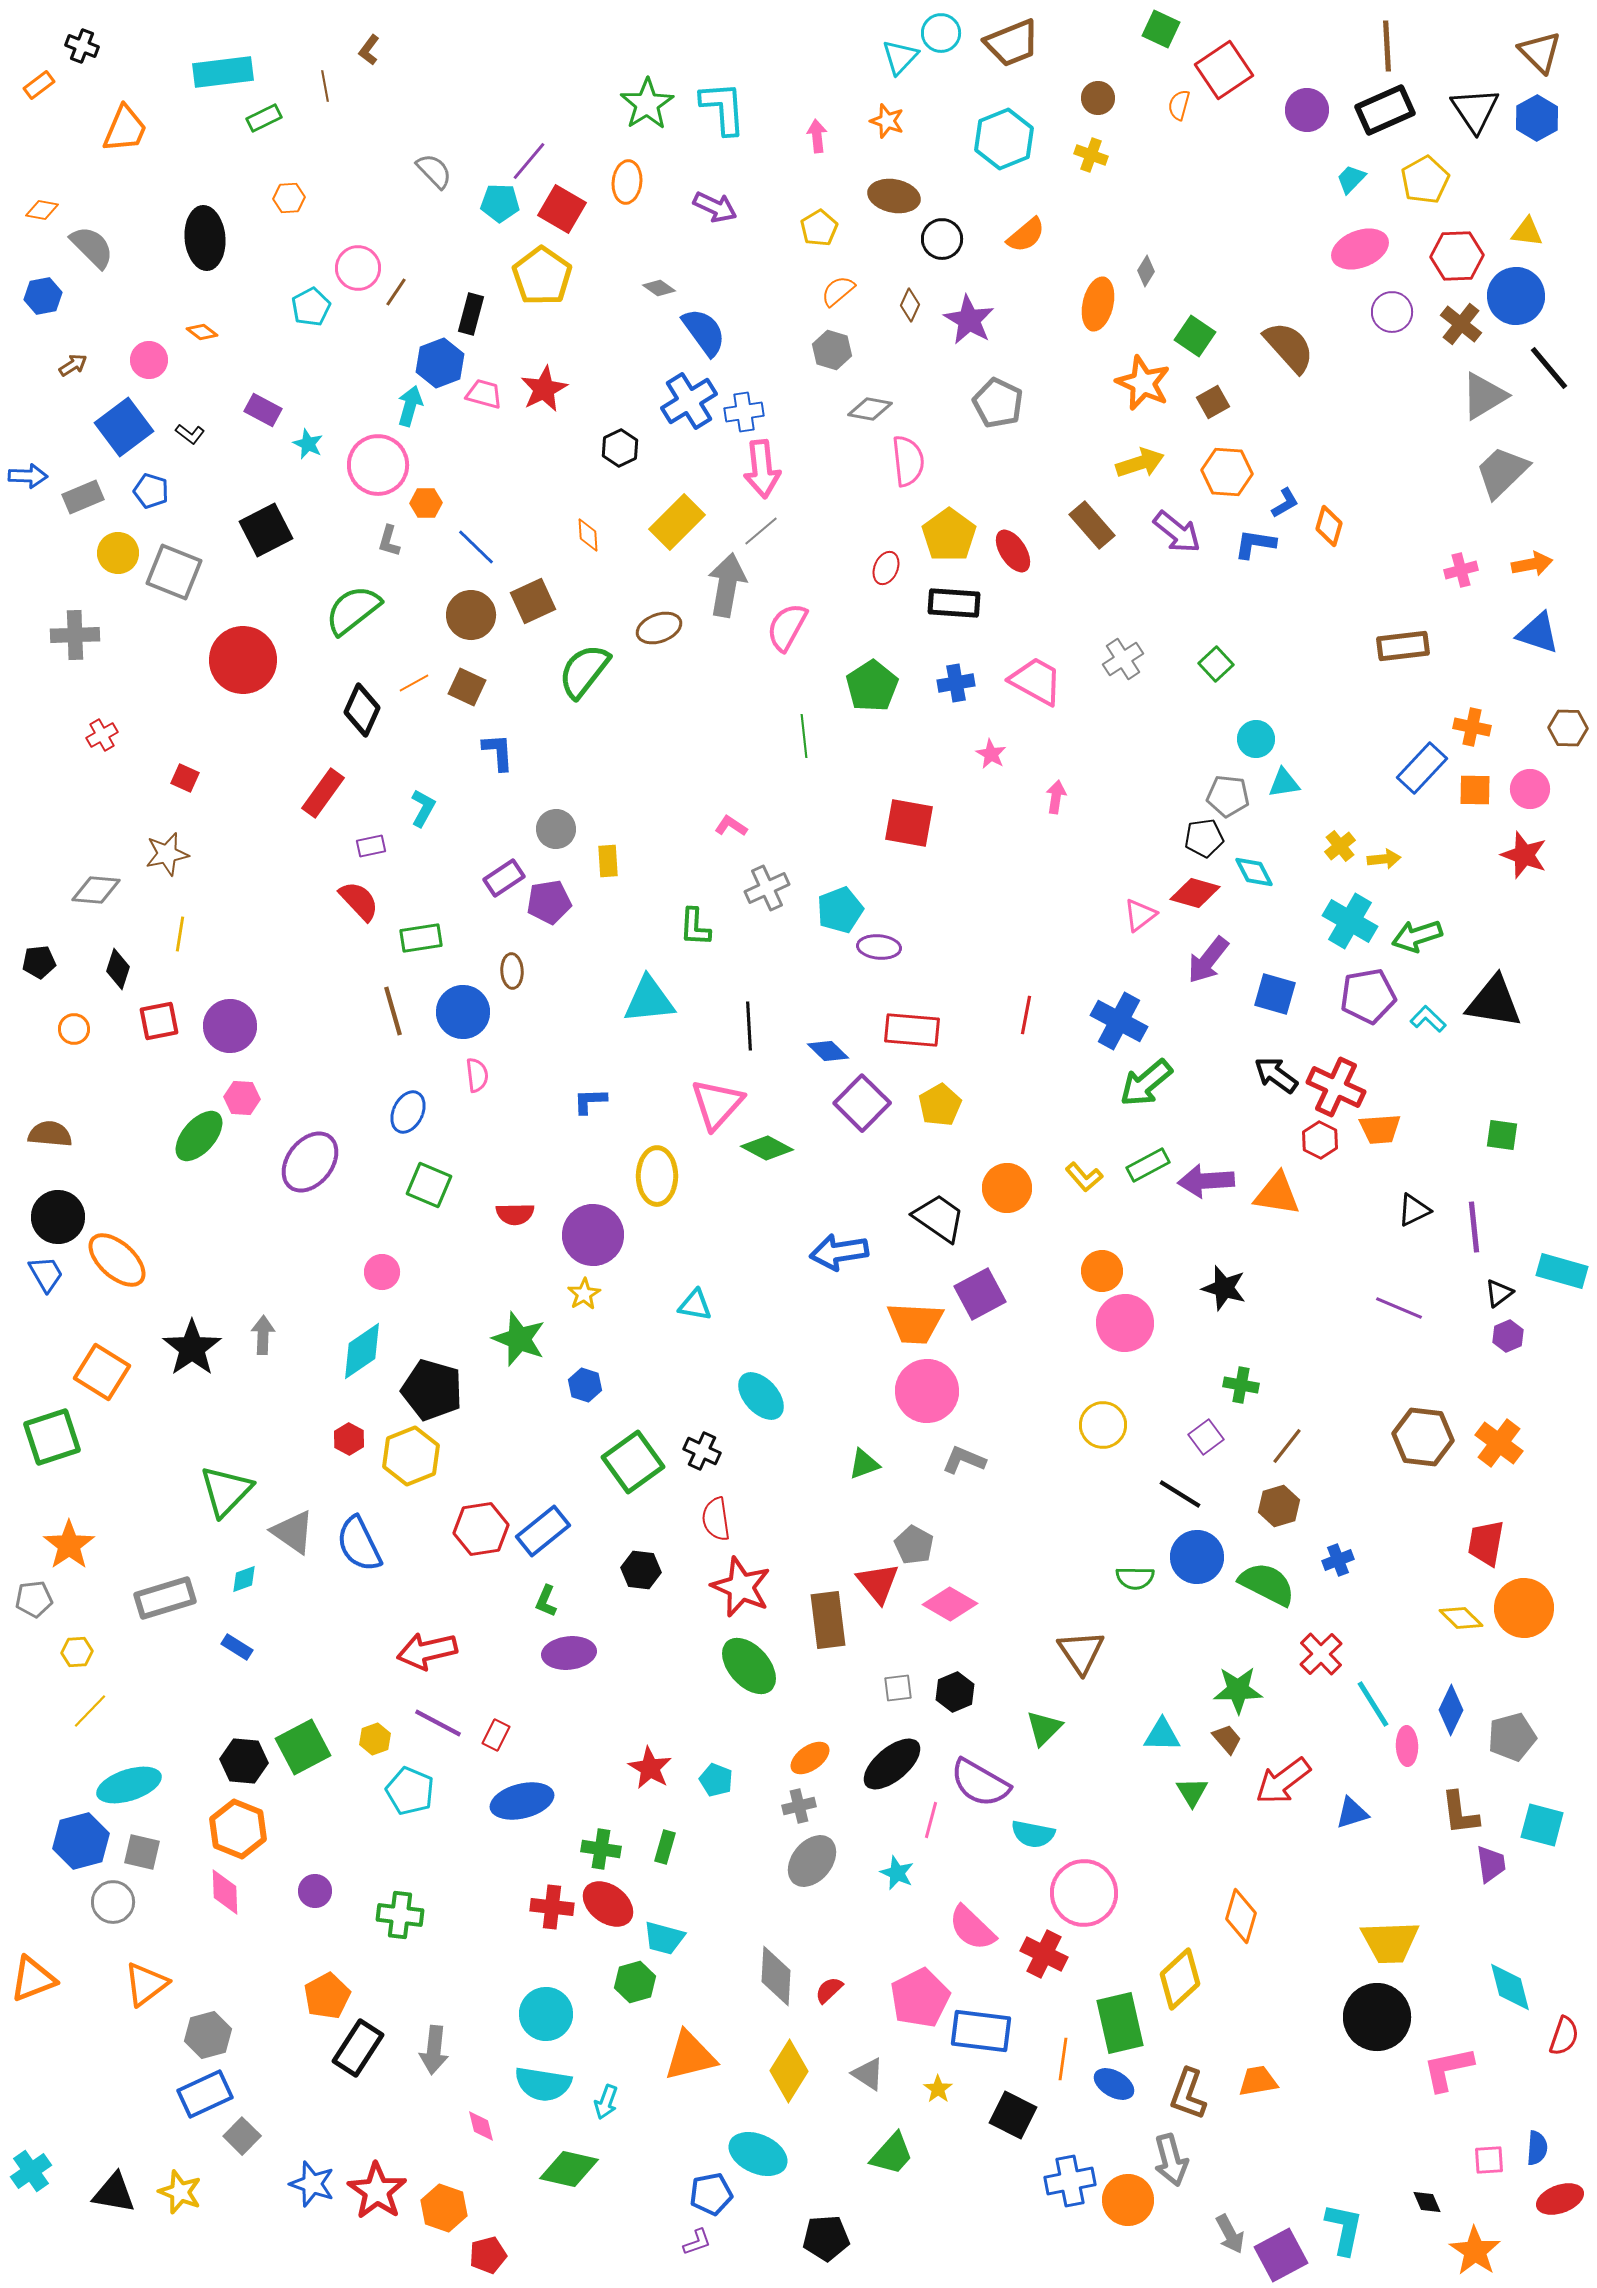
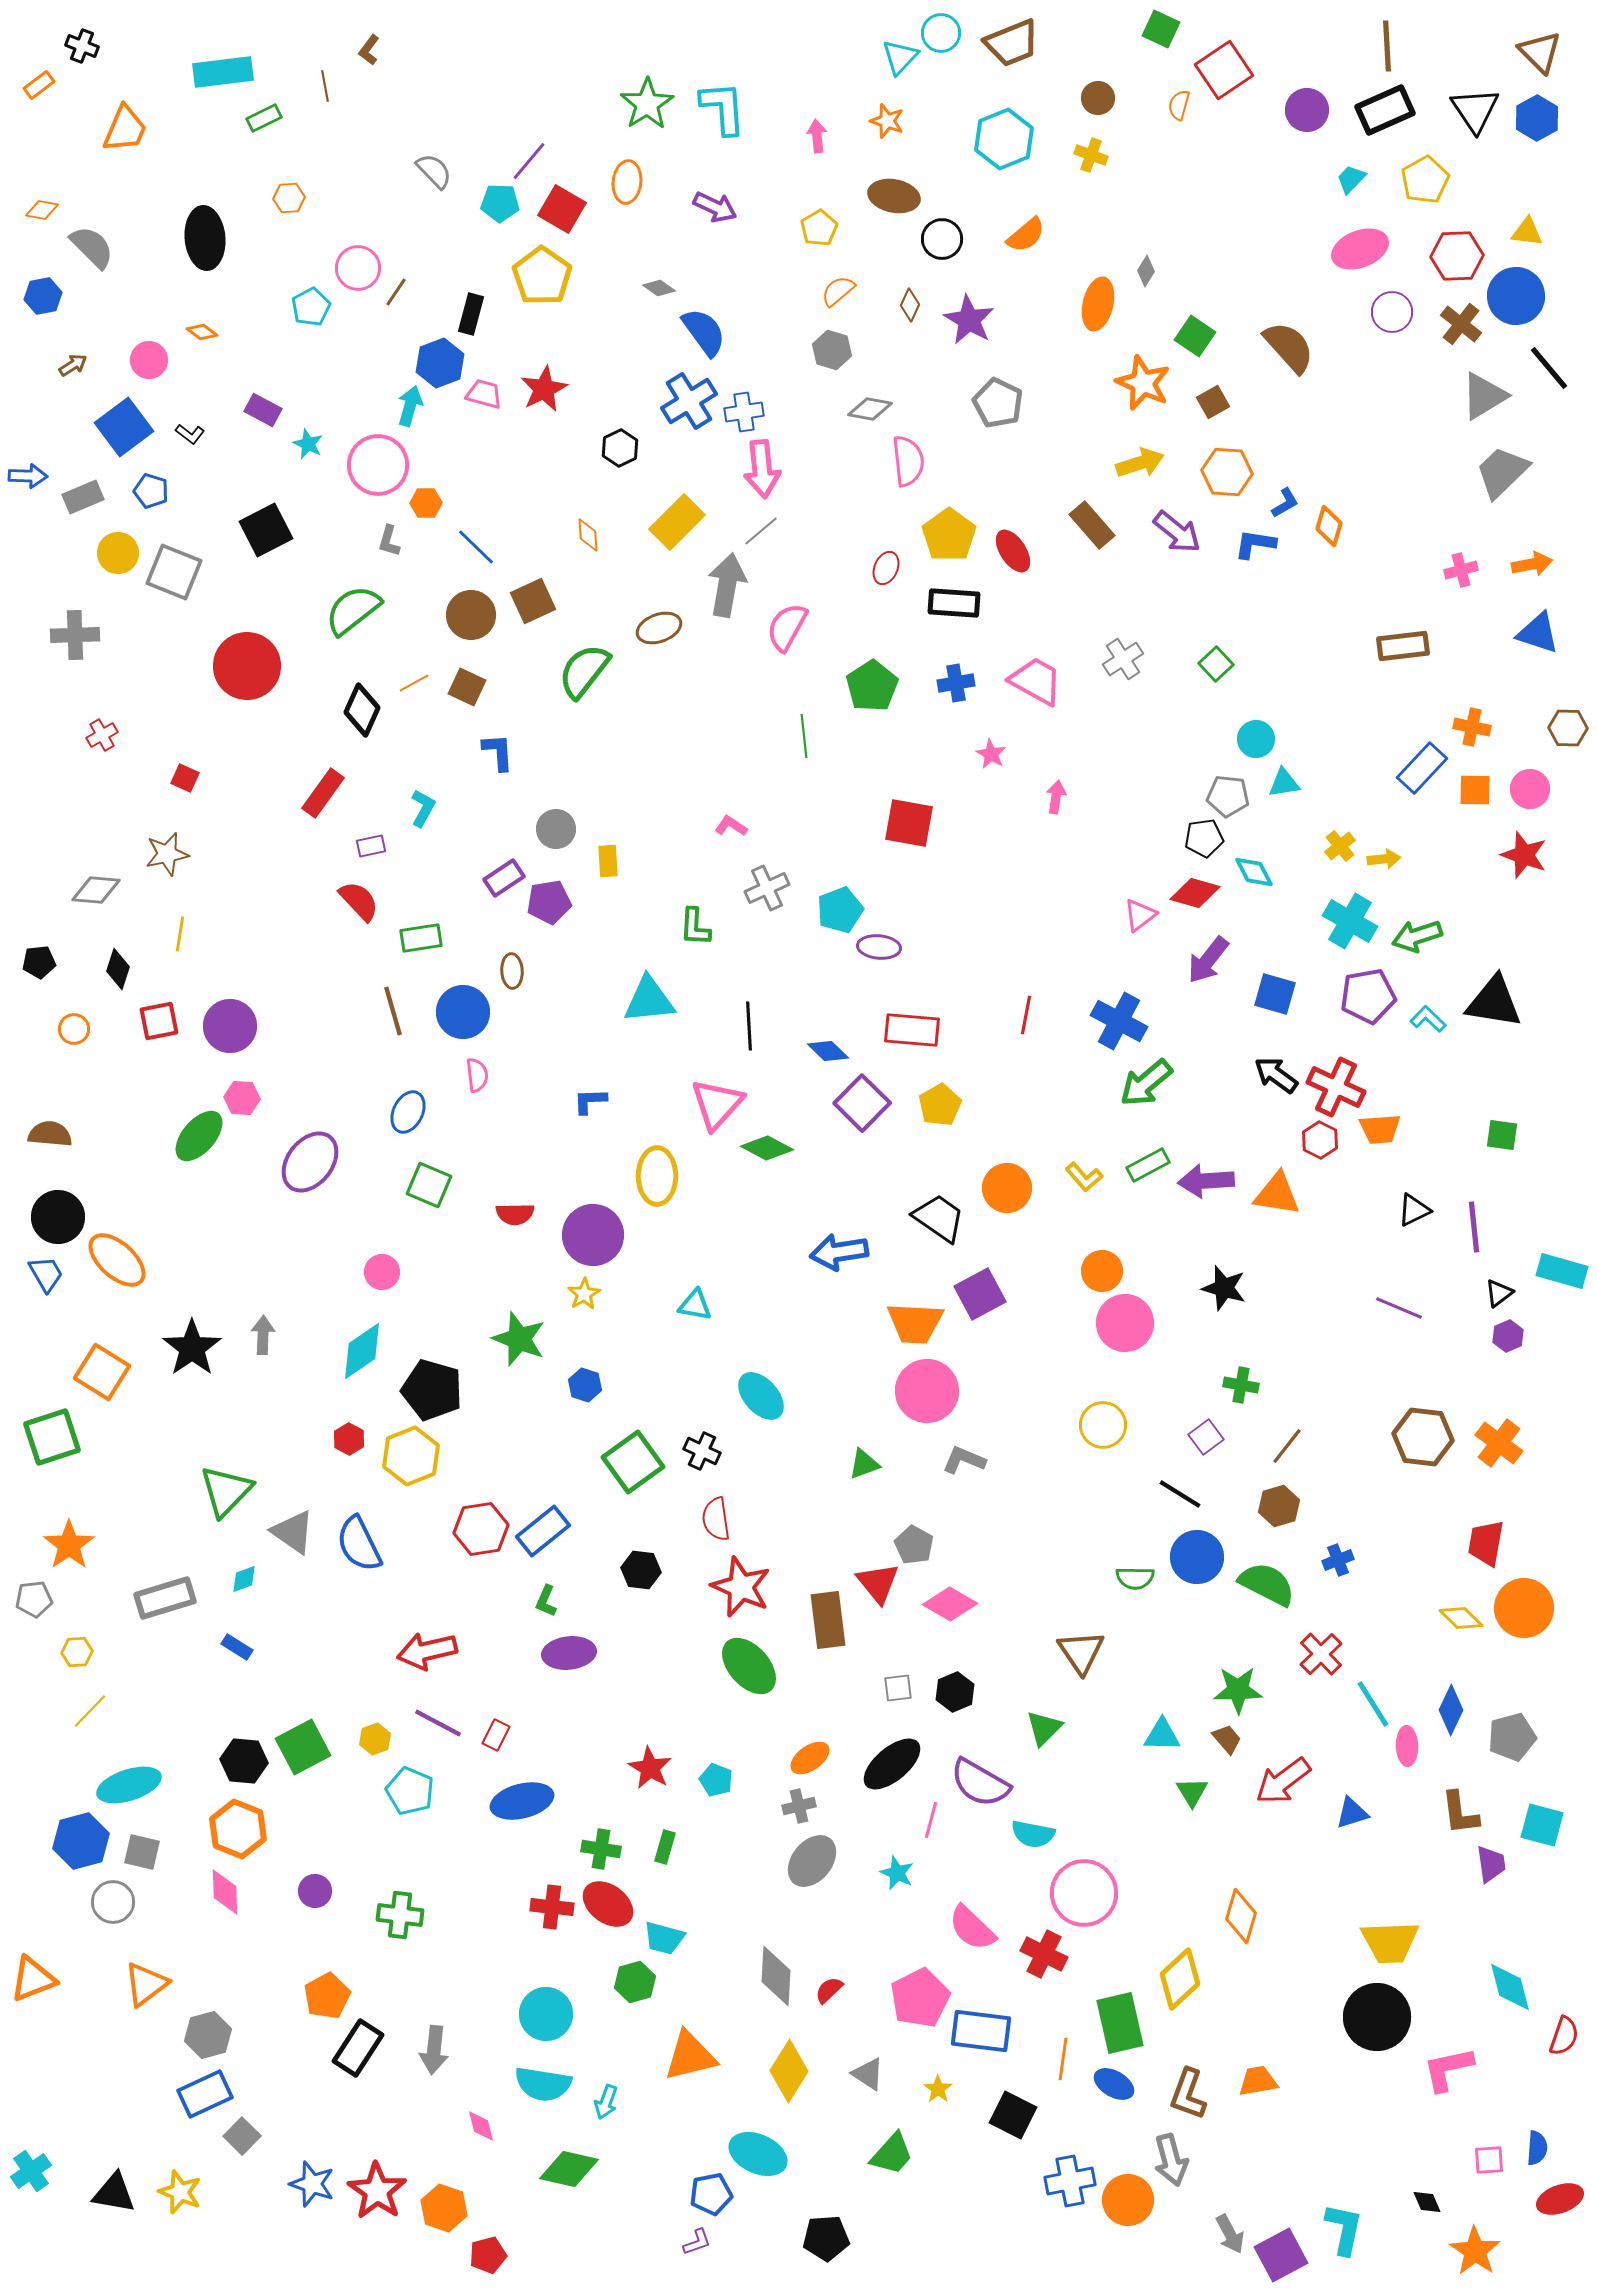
red circle at (243, 660): moved 4 px right, 6 px down
